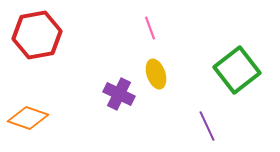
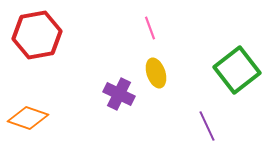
yellow ellipse: moved 1 px up
